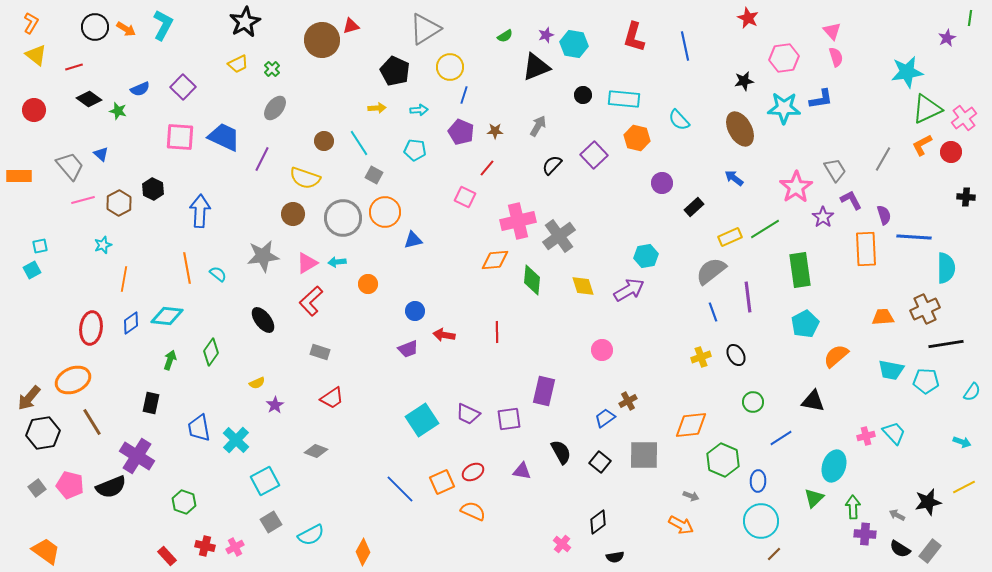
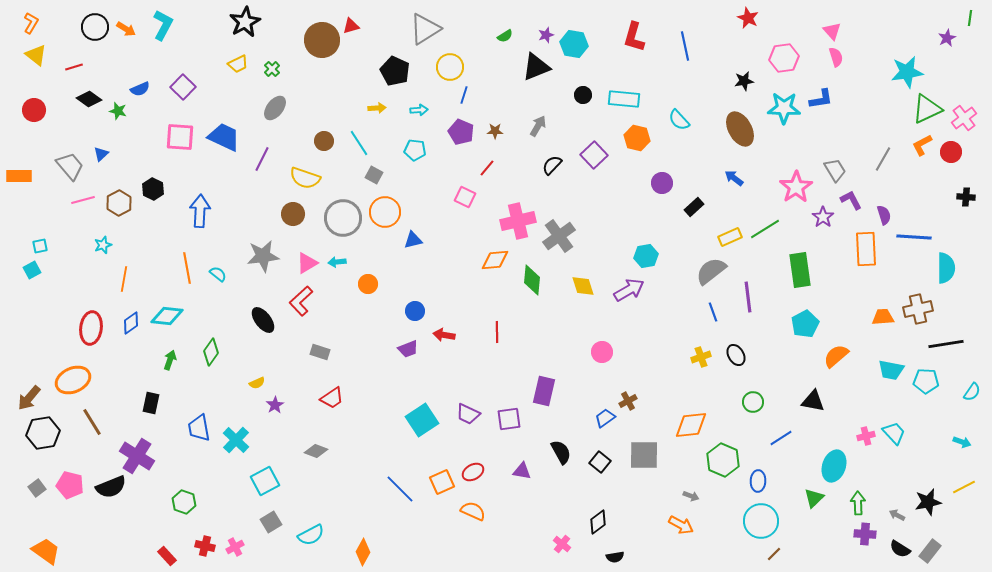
blue triangle at (101, 154): rotated 35 degrees clockwise
red L-shape at (311, 301): moved 10 px left
brown cross at (925, 309): moved 7 px left; rotated 12 degrees clockwise
pink circle at (602, 350): moved 2 px down
green arrow at (853, 507): moved 5 px right, 4 px up
